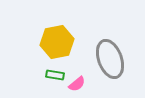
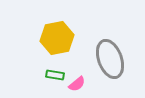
yellow hexagon: moved 4 px up
